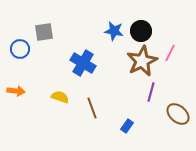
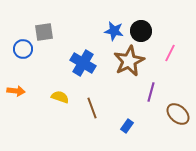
blue circle: moved 3 px right
brown star: moved 13 px left
